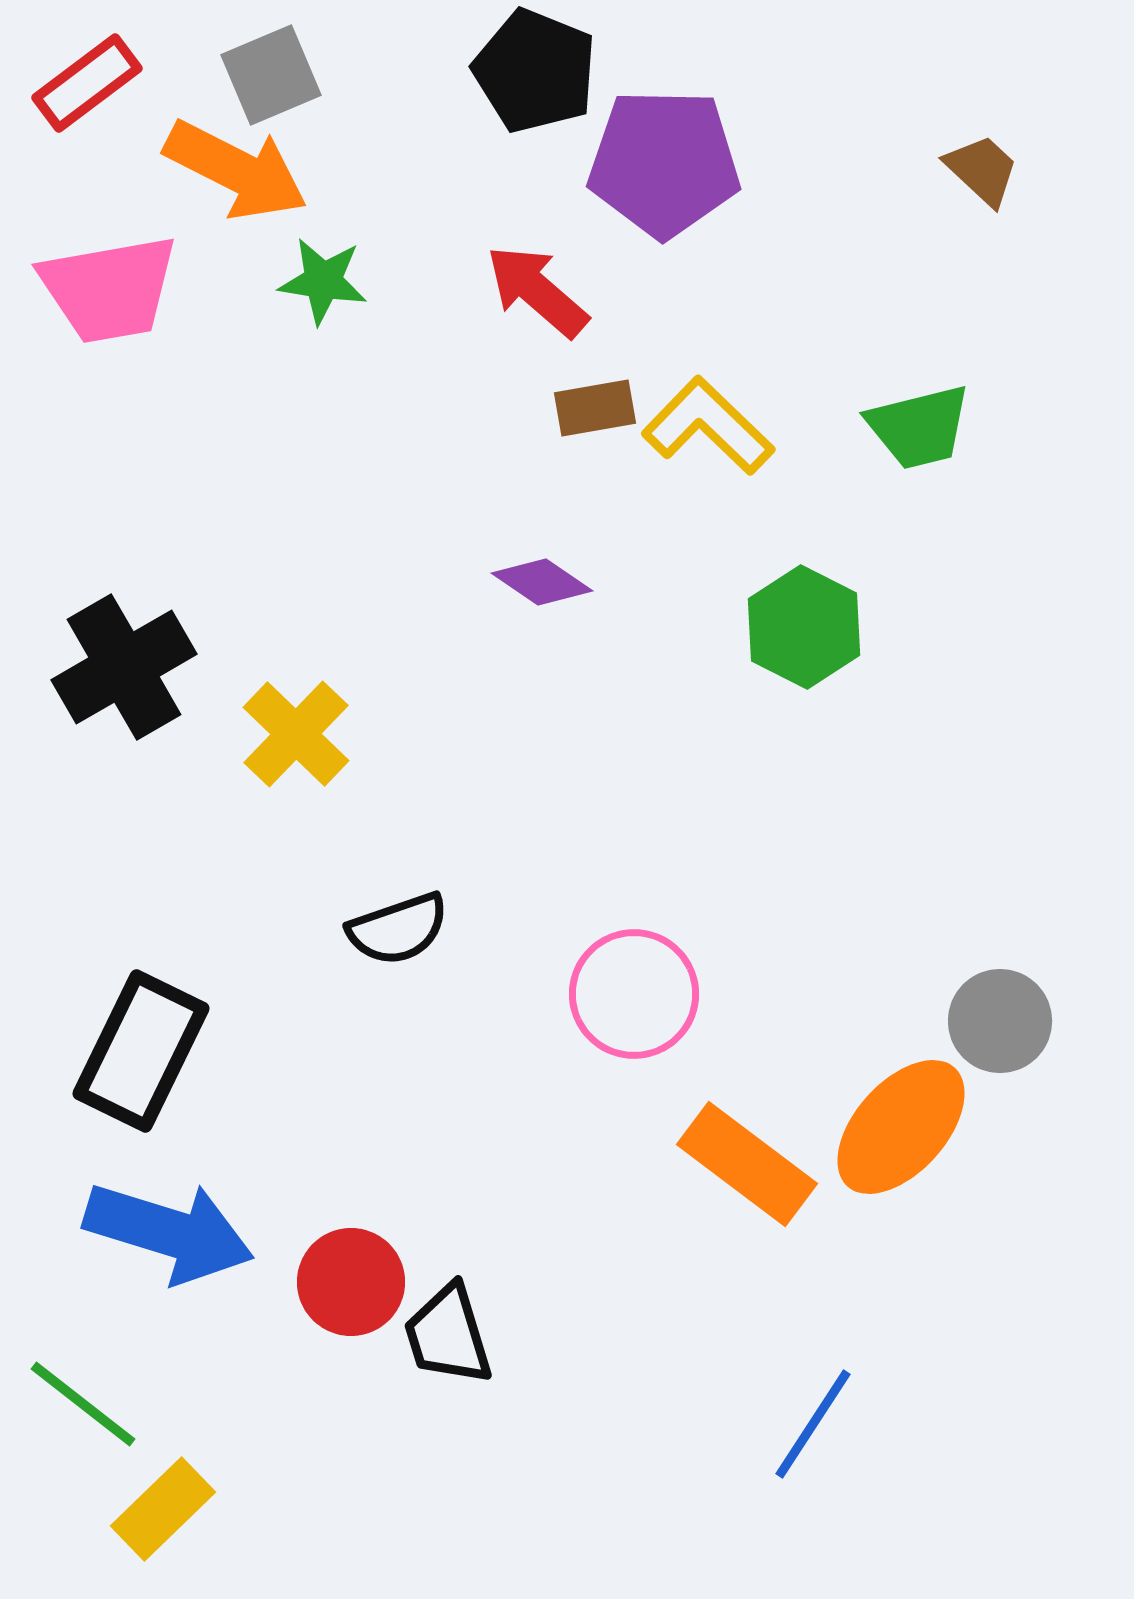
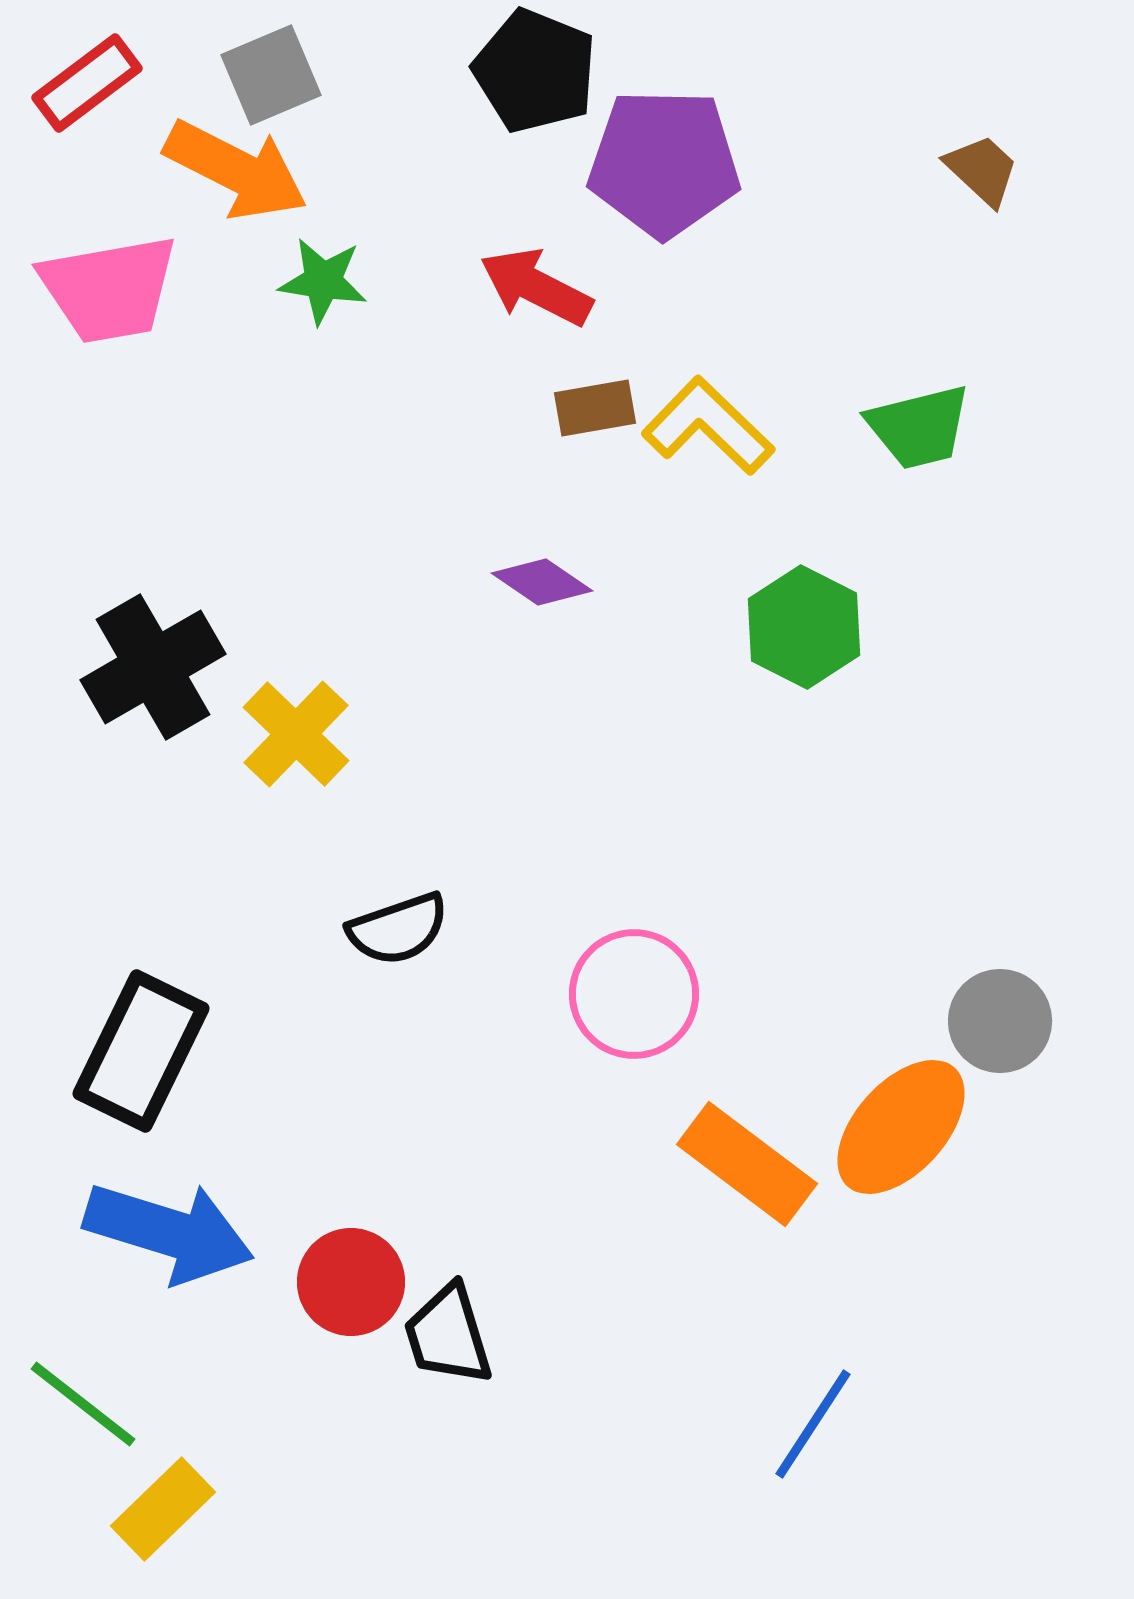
red arrow: moved 1 px left, 4 px up; rotated 14 degrees counterclockwise
black cross: moved 29 px right
